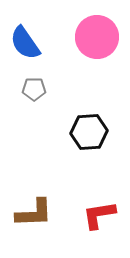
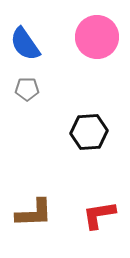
blue semicircle: moved 1 px down
gray pentagon: moved 7 px left
